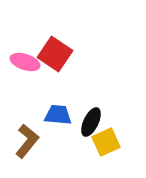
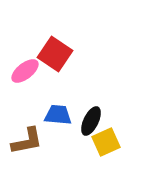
pink ellipse: moved 9 px down; rotated 56 degrees counterclockwise
black ellipse: moved 1 px up
brown L-shape: rotated 40 degrees clockwise
